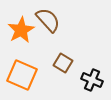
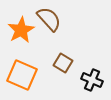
brown semicircle: moved 1 px right, 1 px up
